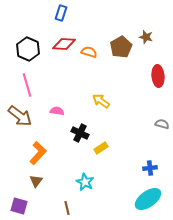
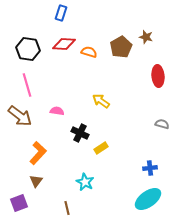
black hexagon: rotated 15 degrees counterclockwise
purple square: moved 3 px up; rotated 36 degrees counterclockwise
